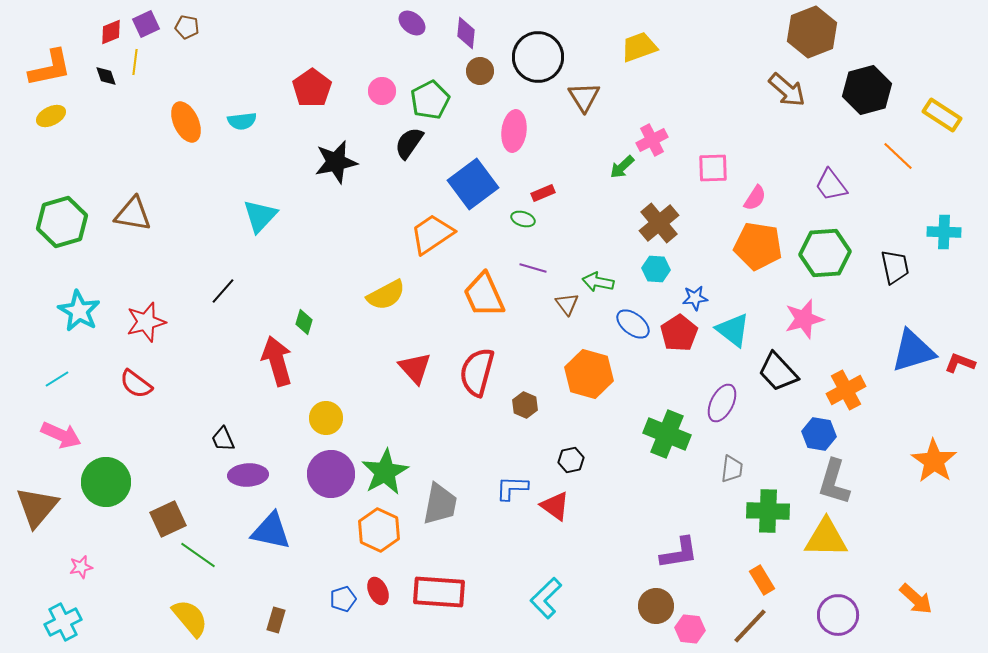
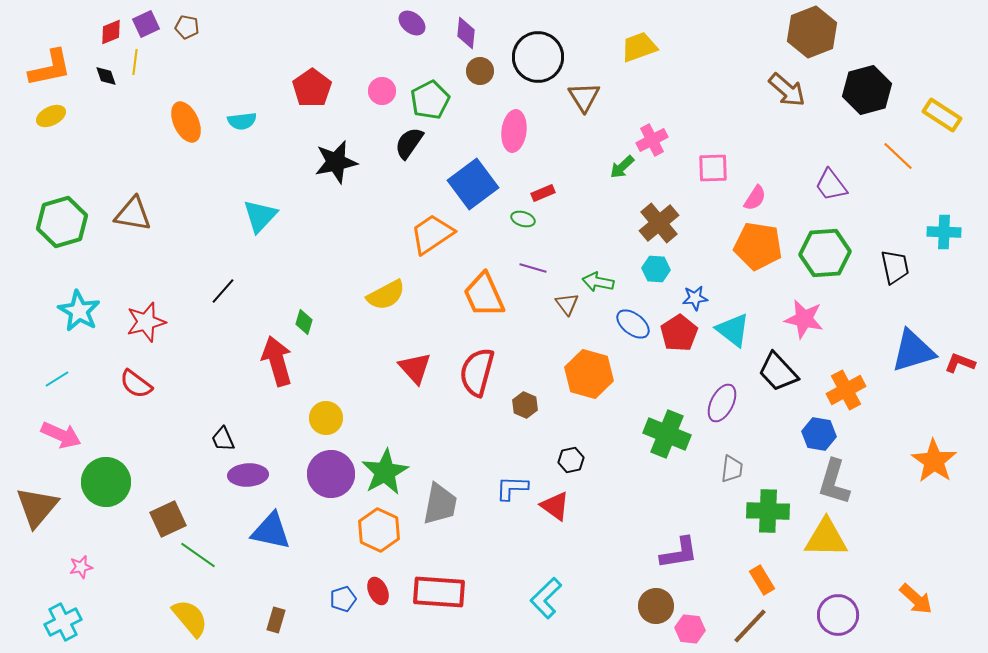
pink star at (804, 319): rotated 27 degrees clockwise
